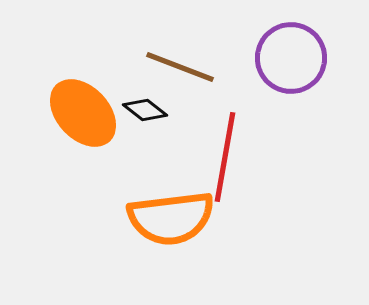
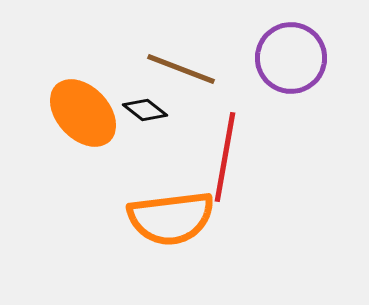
brown line: moved 1 px right, 2 px down
